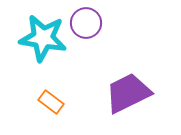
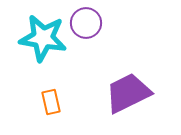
orange rectangle: rotated 40 degrees clockwise
